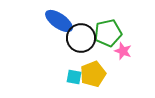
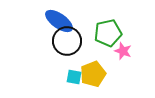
black circle: moved 14 px left, 3 px down
